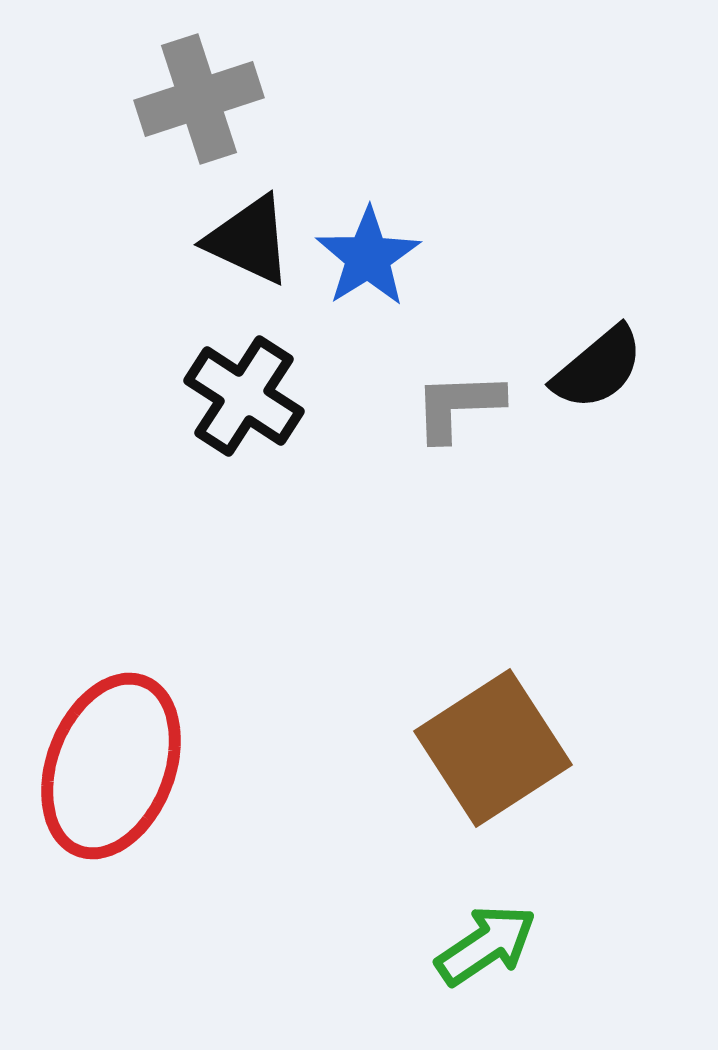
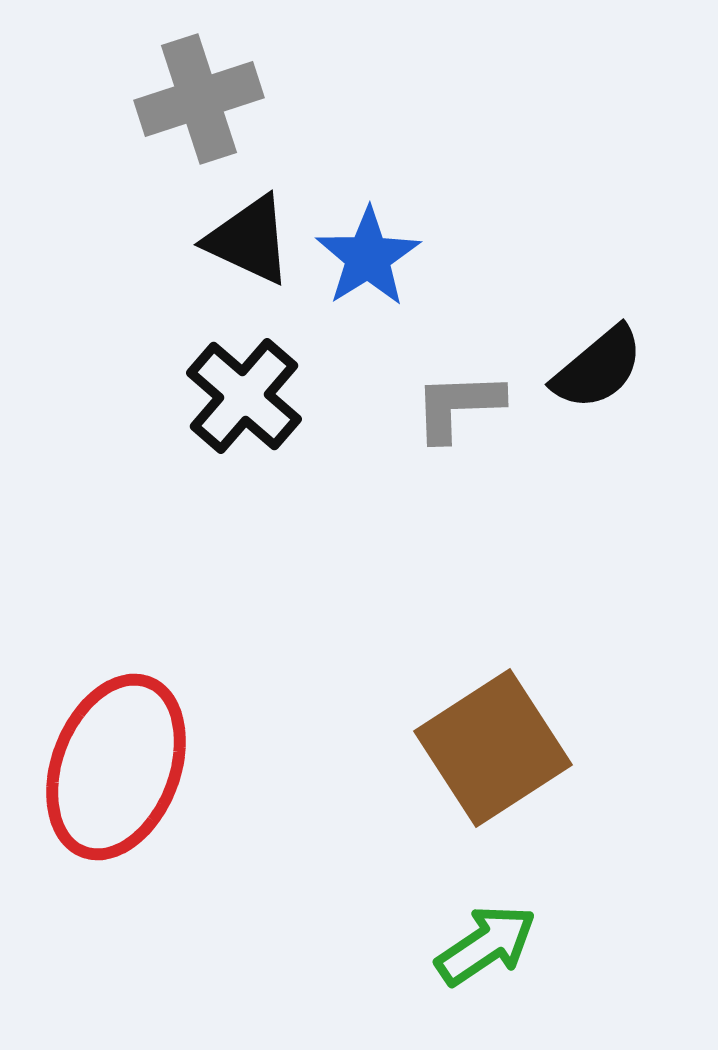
black cross: rotated 8 degrees clockwise
red ellipse: moved 5 px right, 1 px down
